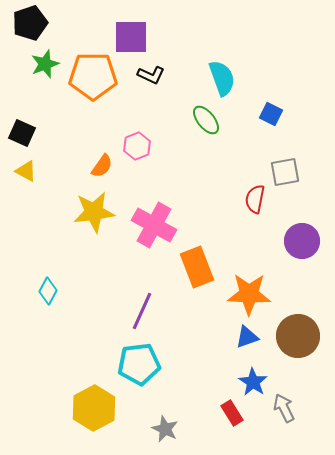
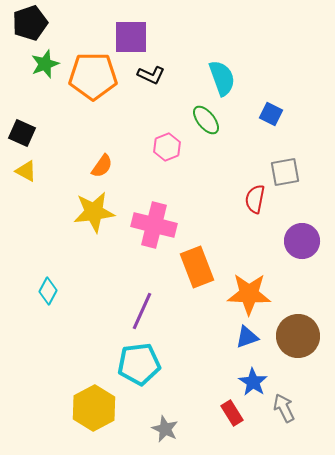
pink hexagon: moved 30 px right, 1 px down
pink cross: rotated 15 degrees counterclockwise
